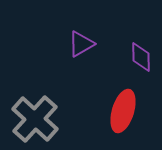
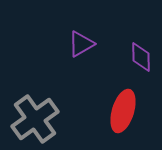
gray cross: rotated 12 degrees clockwise
